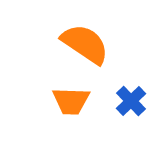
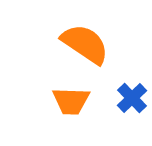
blue cross: moved 1 px right, 3 px up
